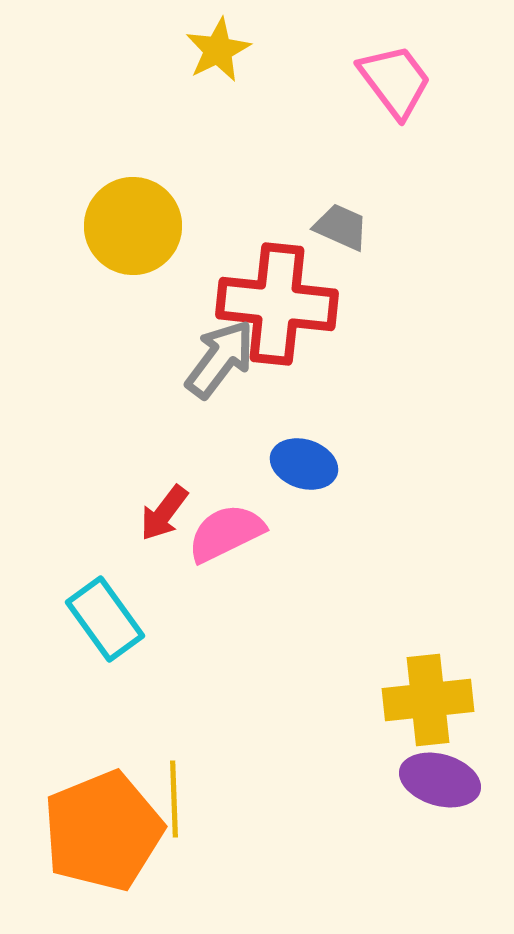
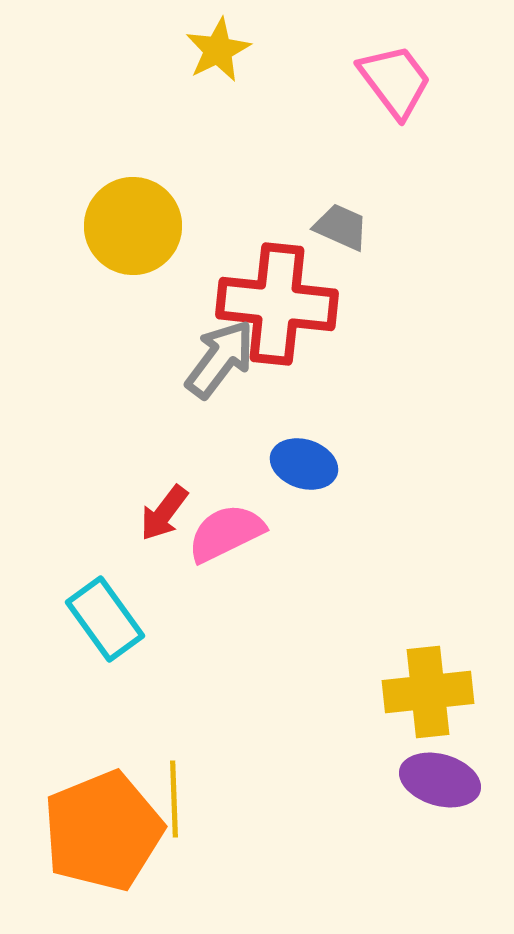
yellow cross: moved 8 px up
